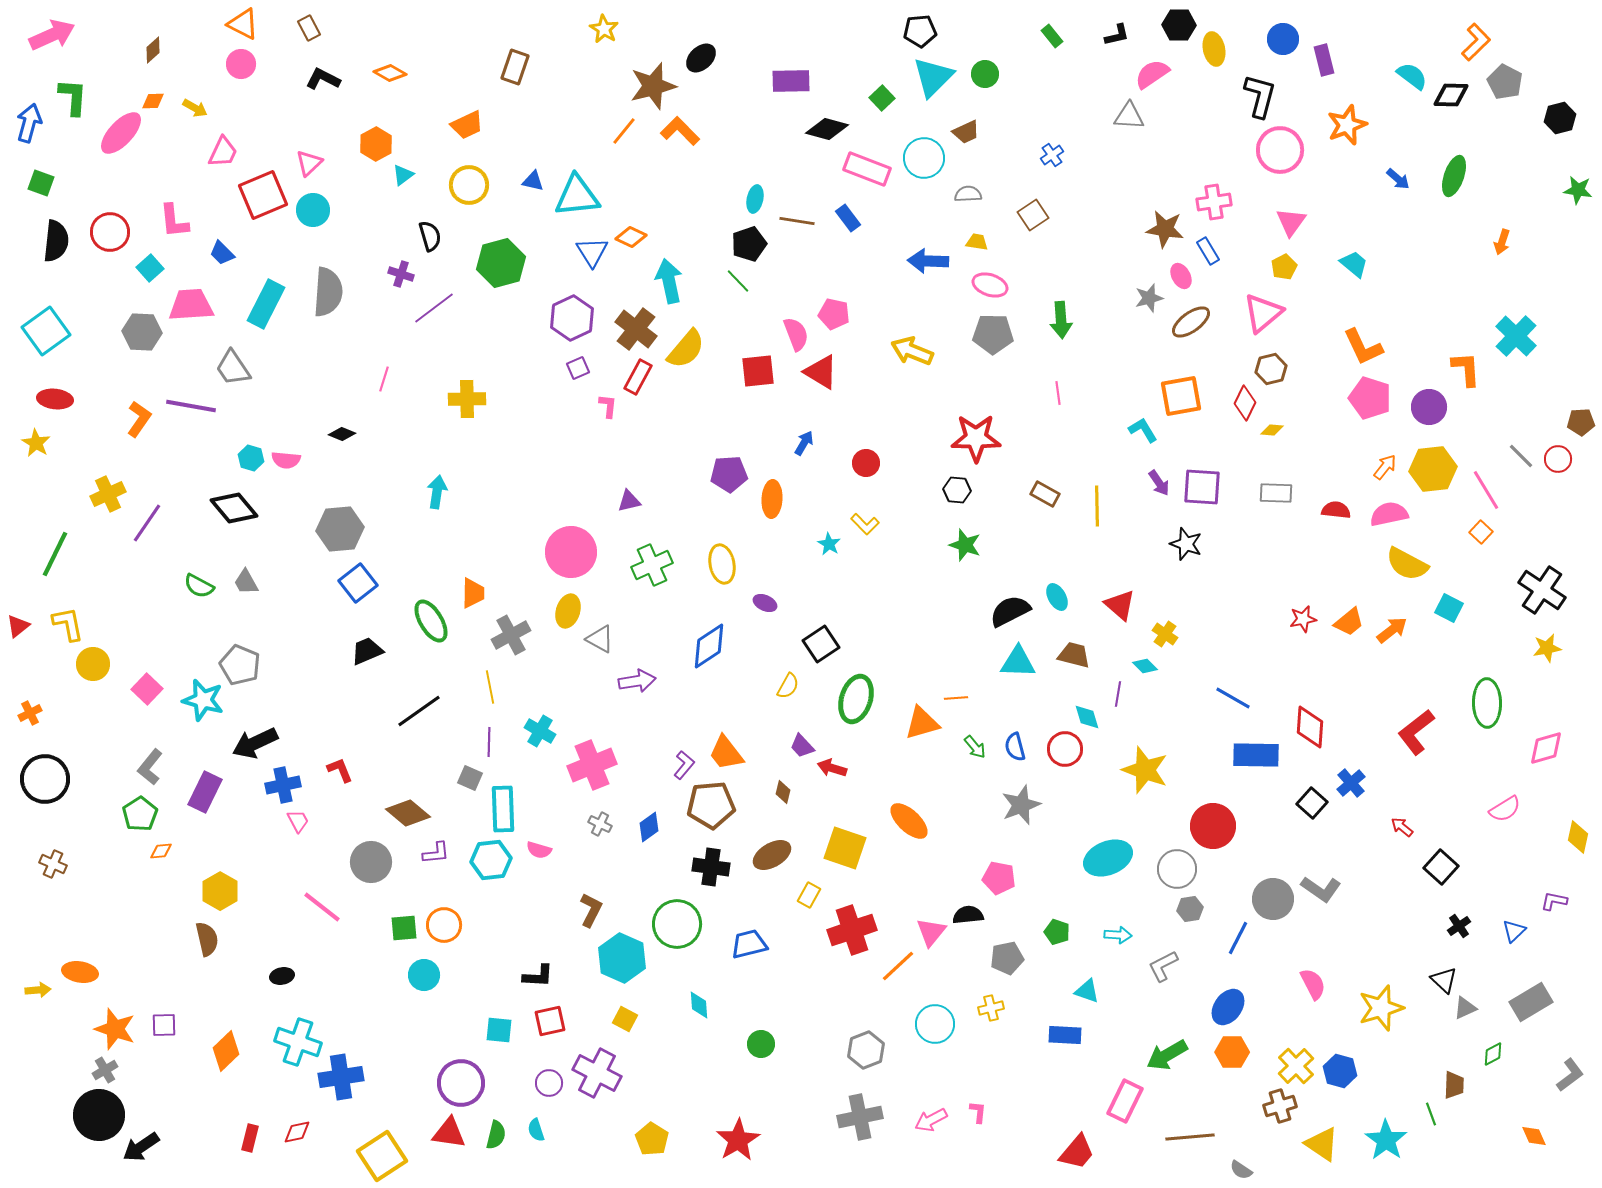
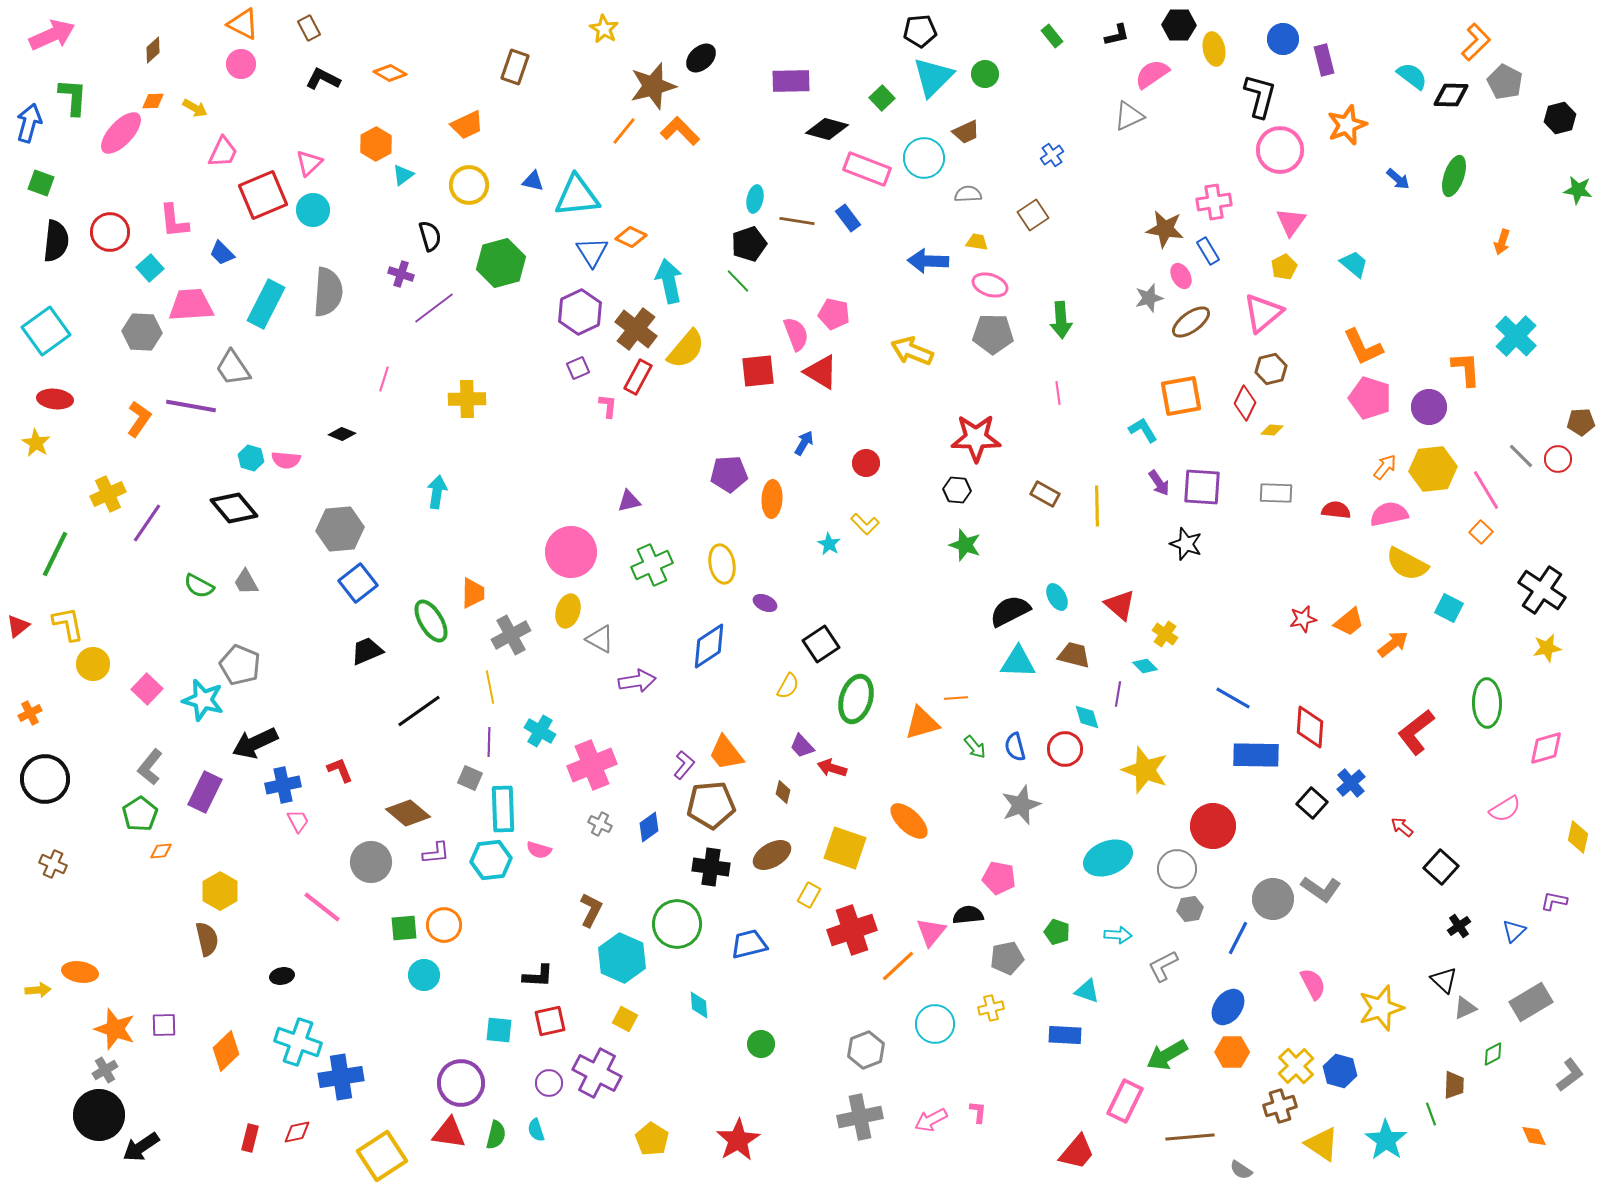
gray triangle at (1129, 116): rotated 28 degrees counterclockwise
purple hexagon at (572, 318): moved 8 px right, 6 px up
orange arrow at (1392, 630): moved 1 px right, 14 px down
